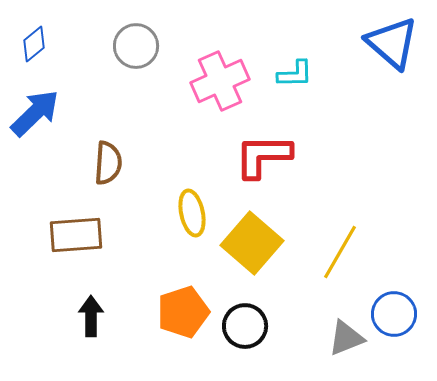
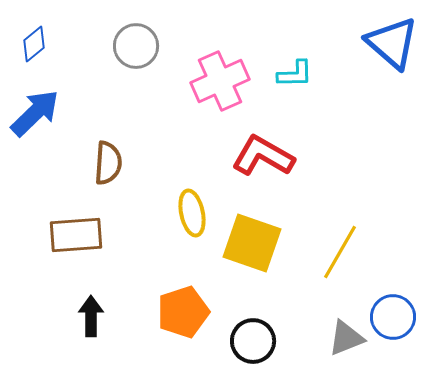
red L-shape: rotated 30 degrees clockwise
yellow square: rotated 22 degrees counterclockwise
blue circle: moved 1 px left, 3 px down
black circle: moved 8 px right, 15 px down
